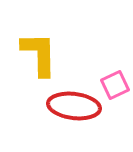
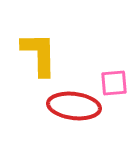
pink square: moved 1 px left, 2 px up; rotated 20 degrees clockwise
